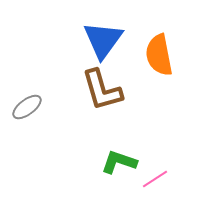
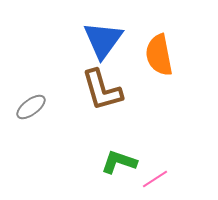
gray ellipse: moved 4 px right
